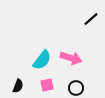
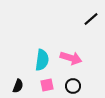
cyan semicircle: rotated 30 degrees counterclockwise
black circle: moved 3 px left, 2 px up
